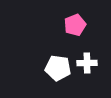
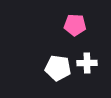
pink pentagon: rotated 25 degrees clockwise
